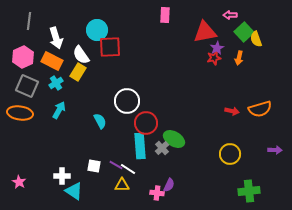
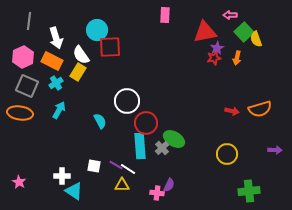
orange arrow: moved 2 px left
yellow circle: moved 3 px left
